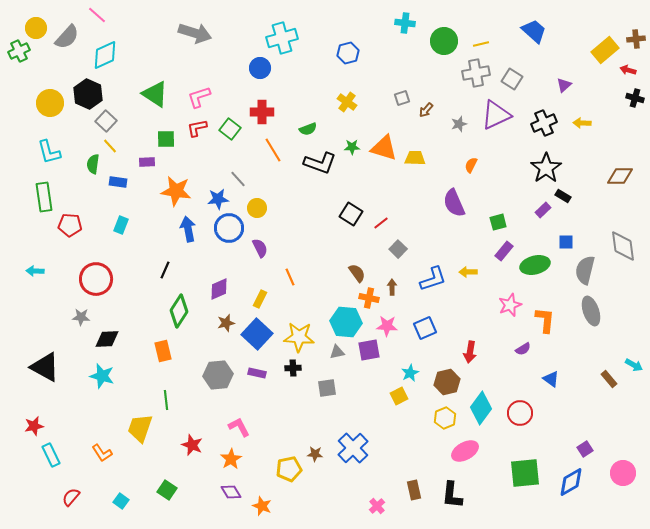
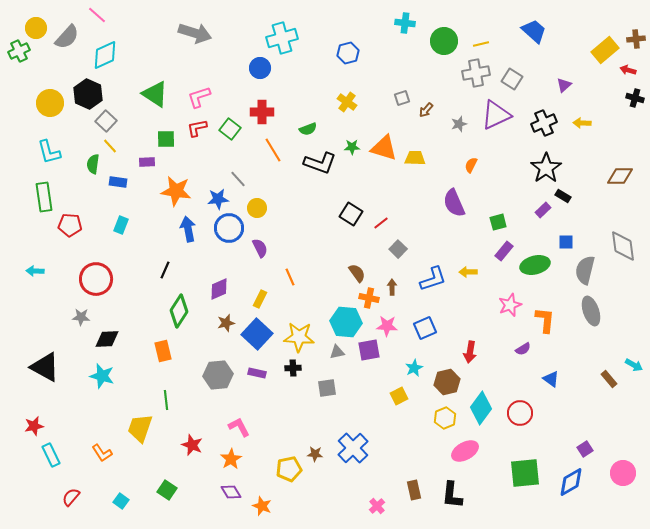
cyan star at (410, 373): moved 4 px right, 5 px up
